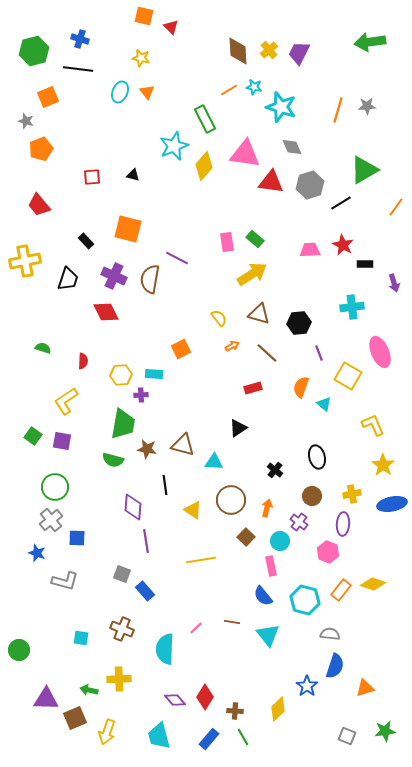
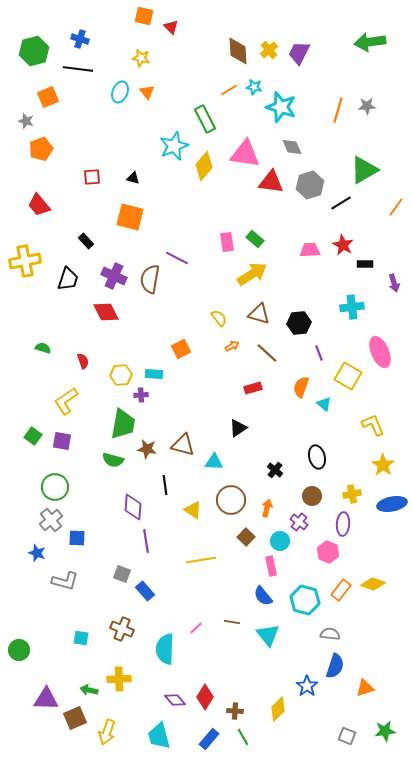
black triangle at (133, 175): moved 3 px down
orange square at (128, 229): moved 2 px right, 12 px up
red semicircle at (83, 361): rotated 21 degrees counterclockwise
